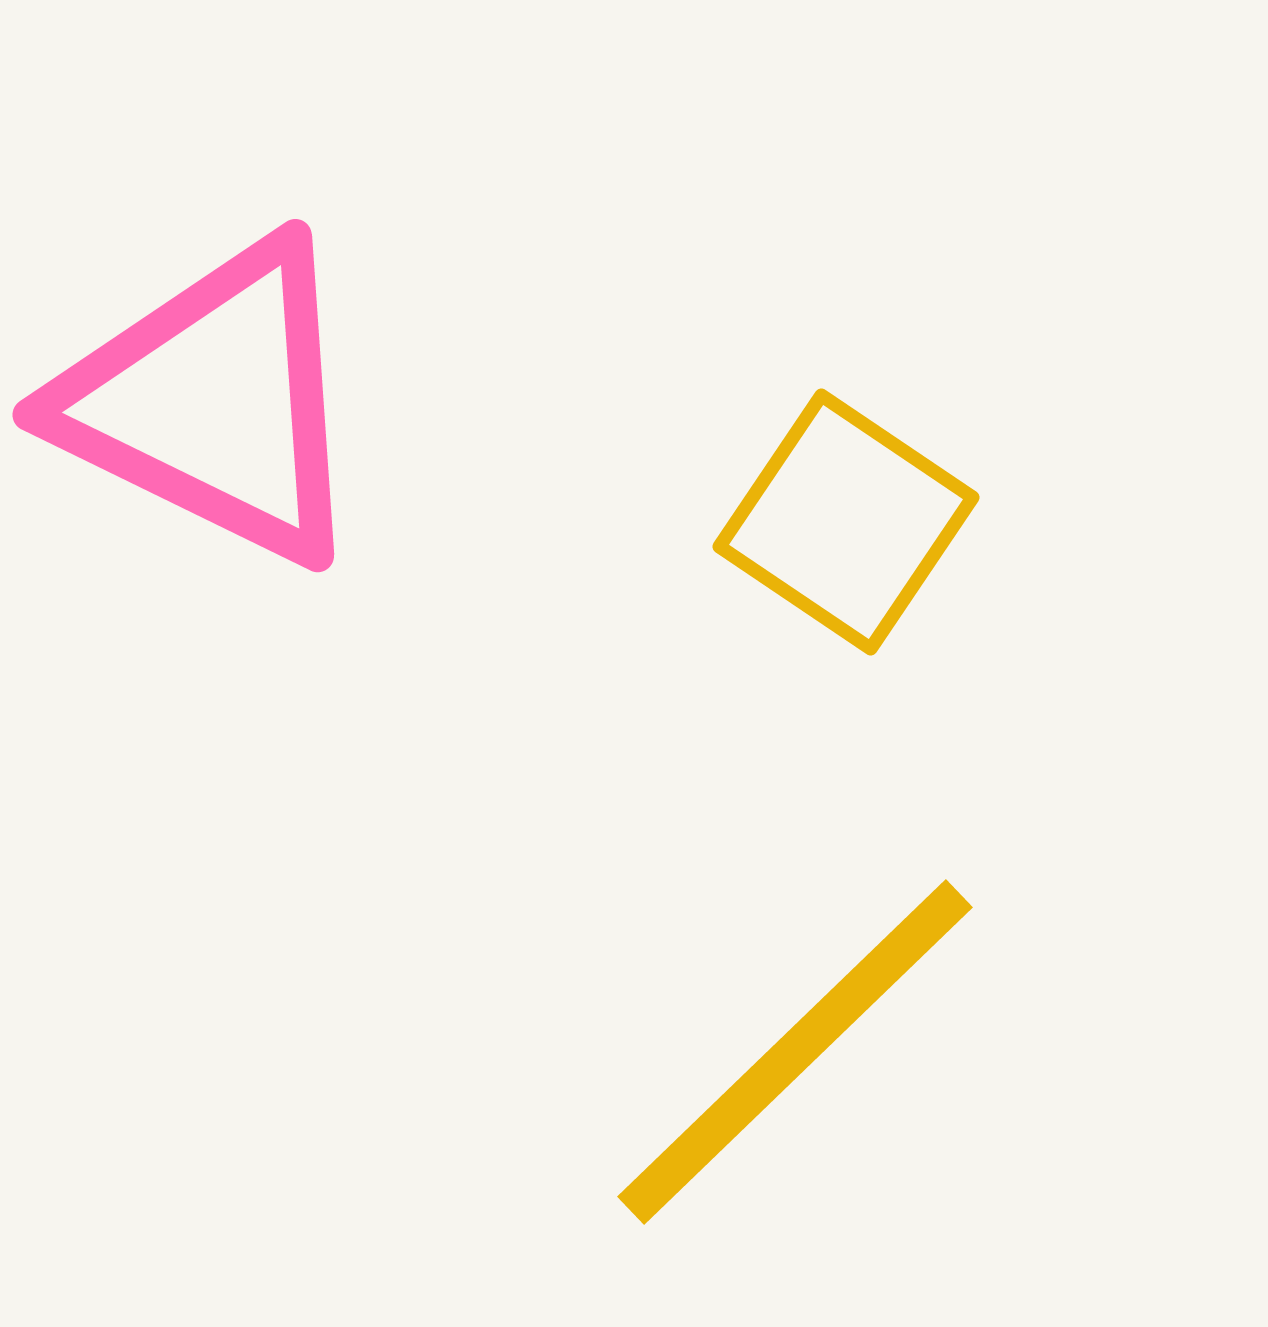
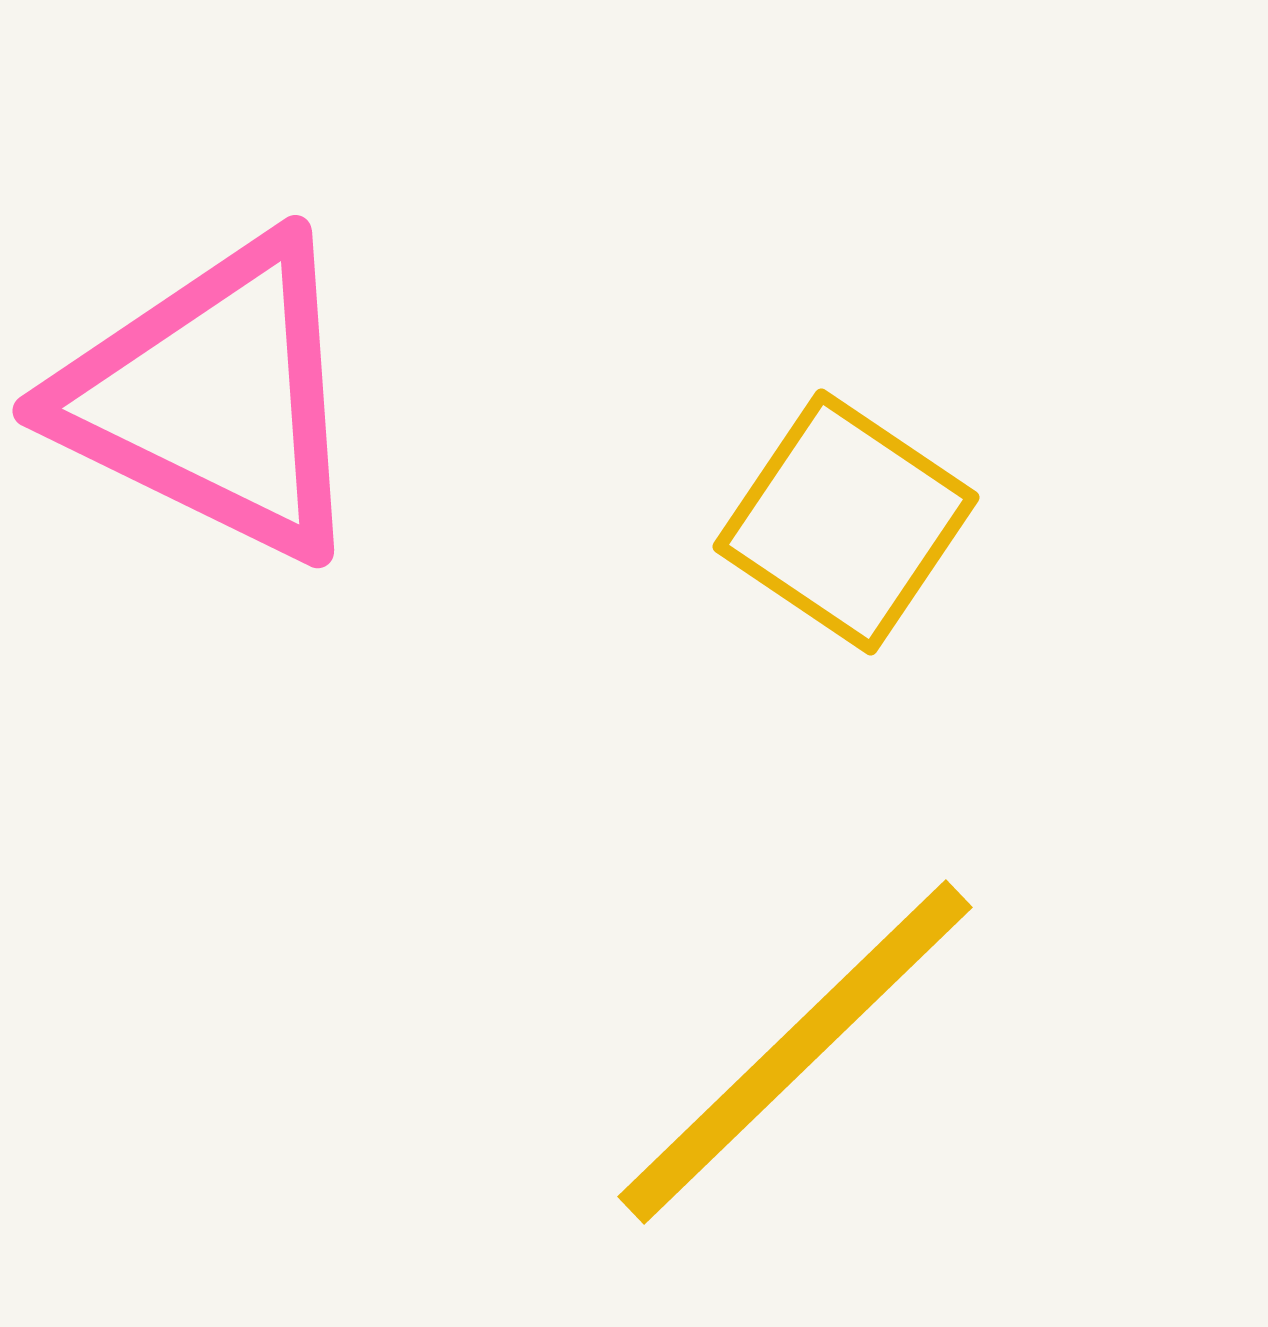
pink triangle: moved 4 px up
